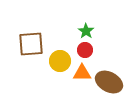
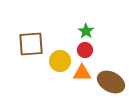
brown ellipse: moved 2 px right
